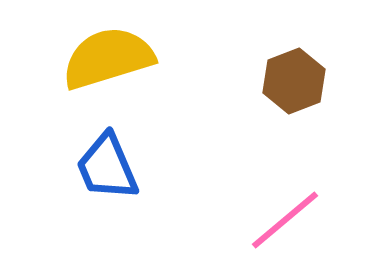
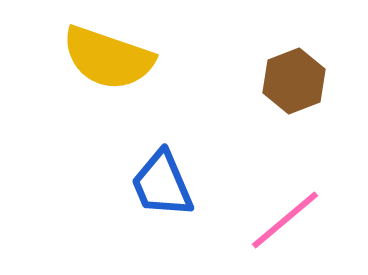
yellow semicircle: rotated 144 degrees counterclockwise
blue trapezoid: moved 55 px right, 17 px down
